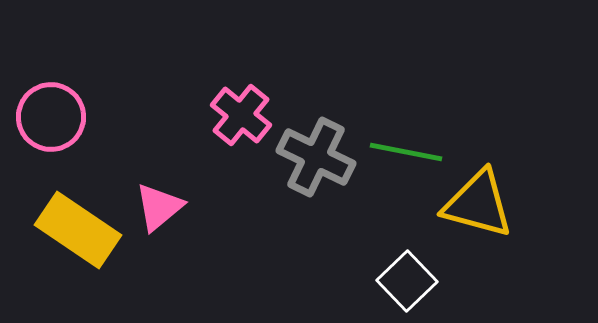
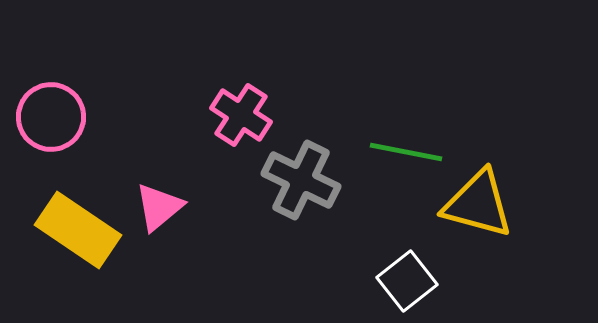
pink cross: rotated 6 degrees counterclockwise
gray cross: moved 15 px left, 23 px down
white square: rotated 6 degrees clockwise
